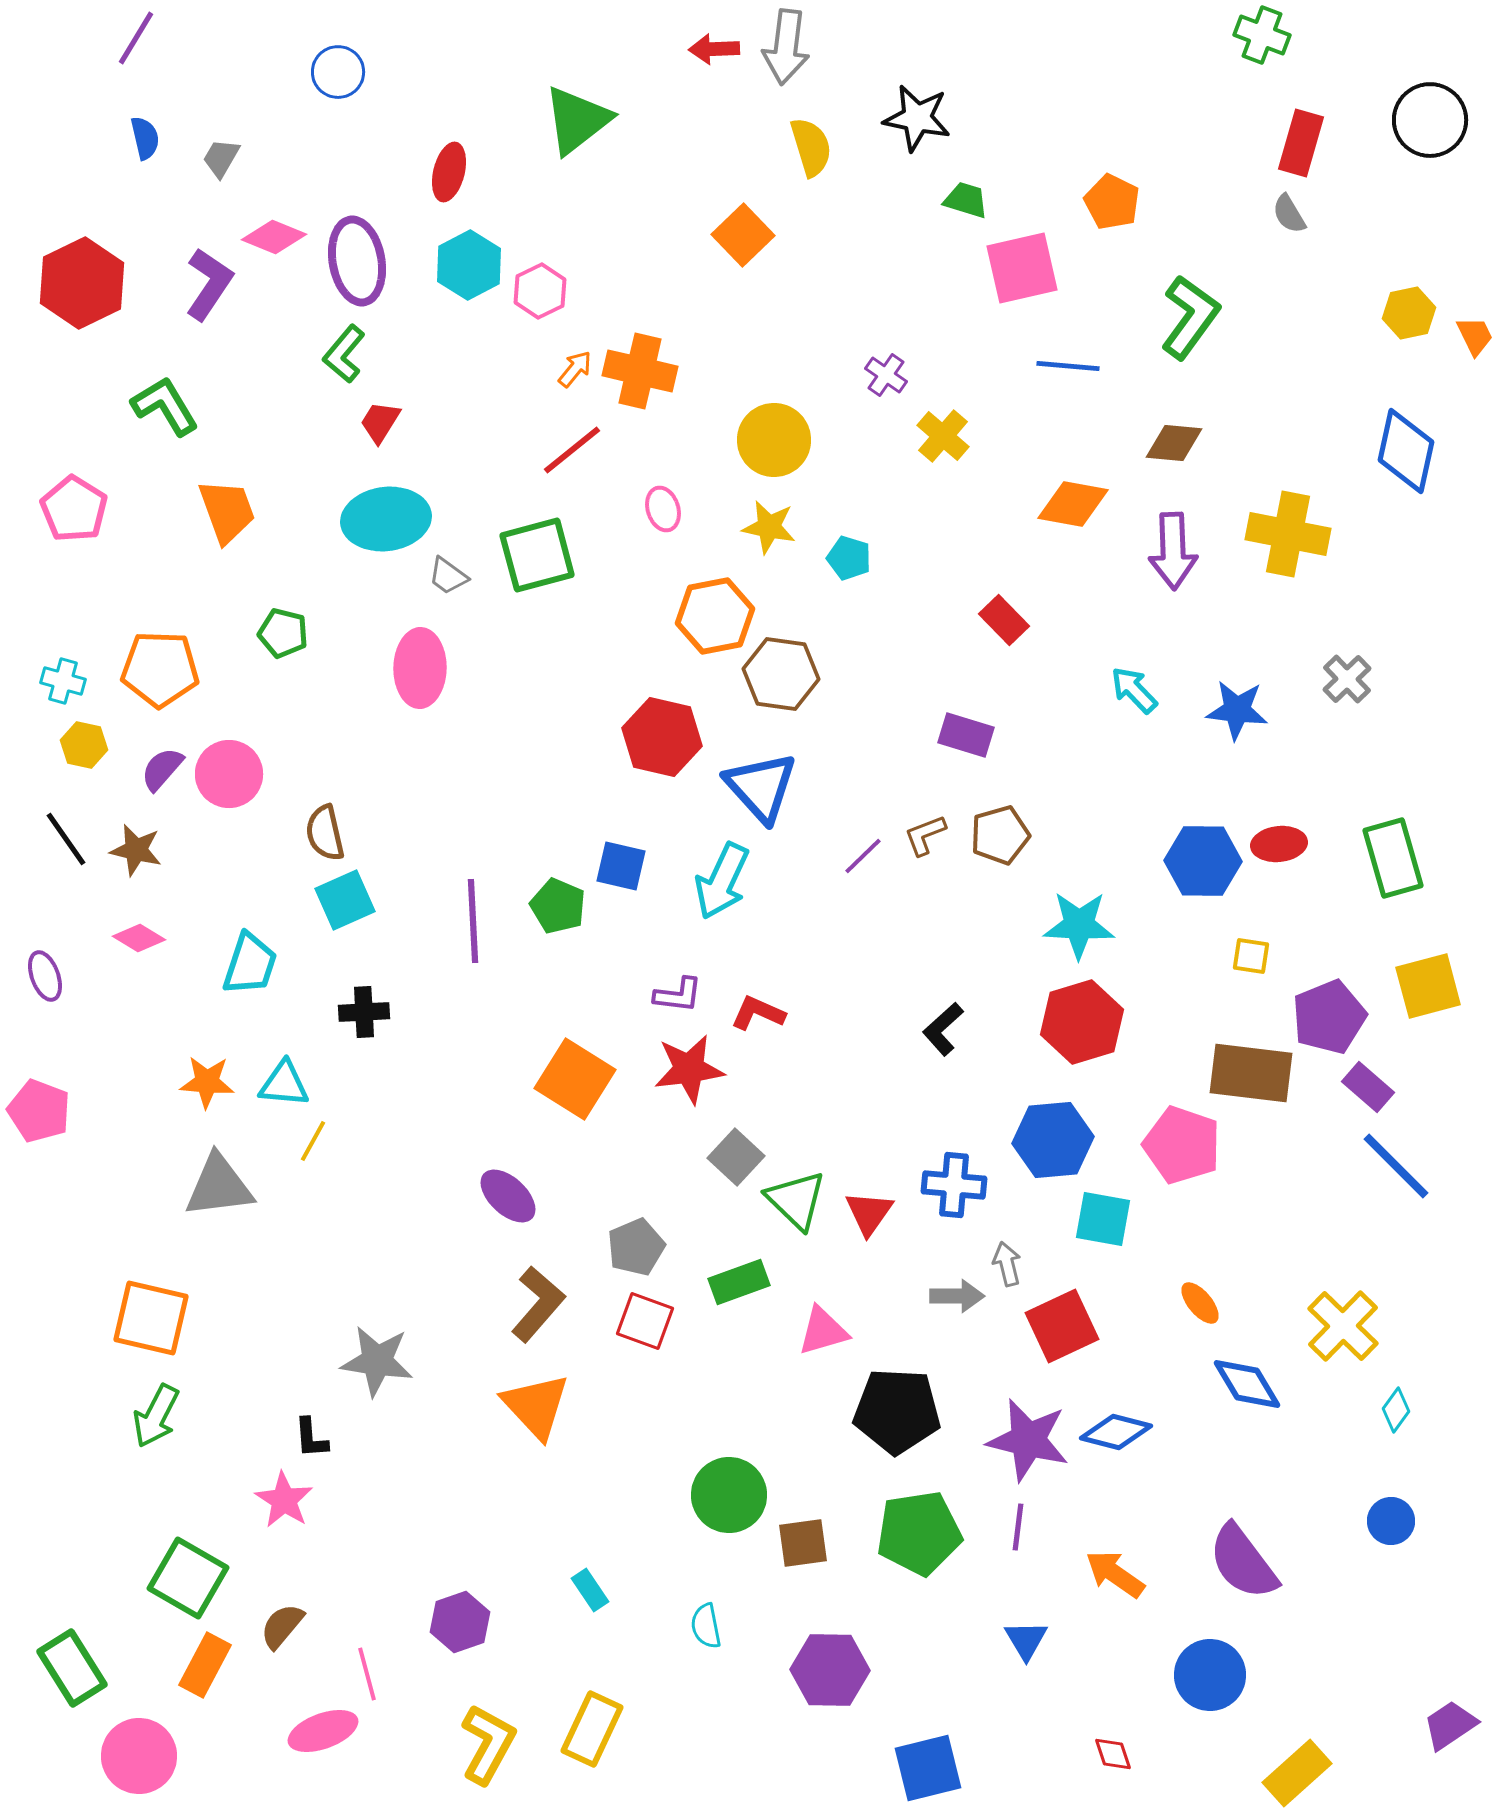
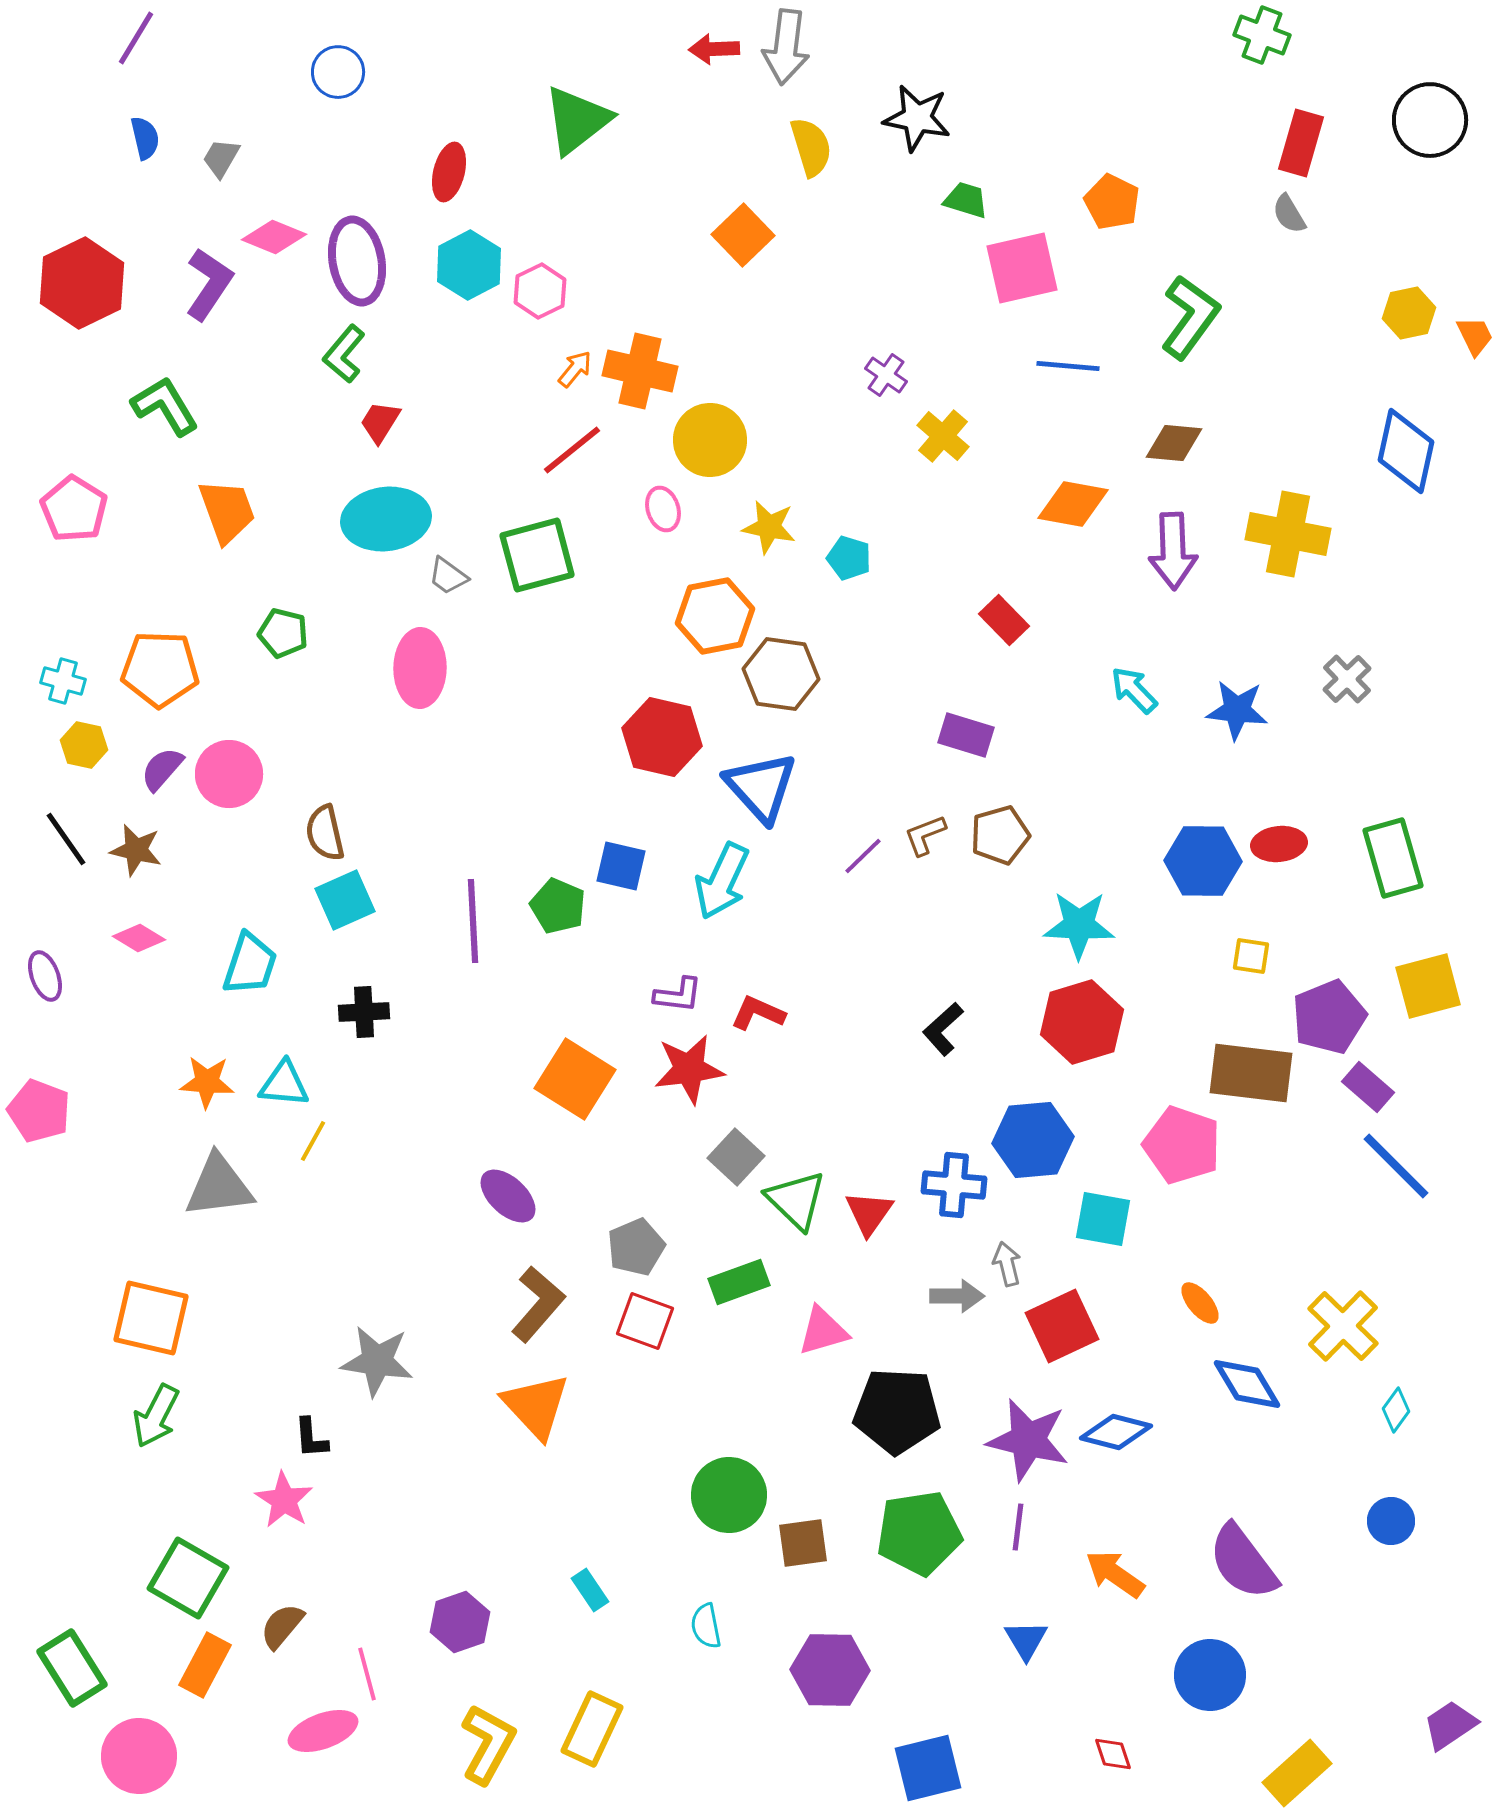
yellow circle at (774, 440): moved 64 px left
blue hexagon at (1053, 1140): moved 20 px left
